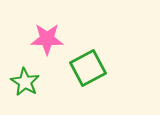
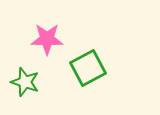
green star: rotated 12 degrees counterclockwise
